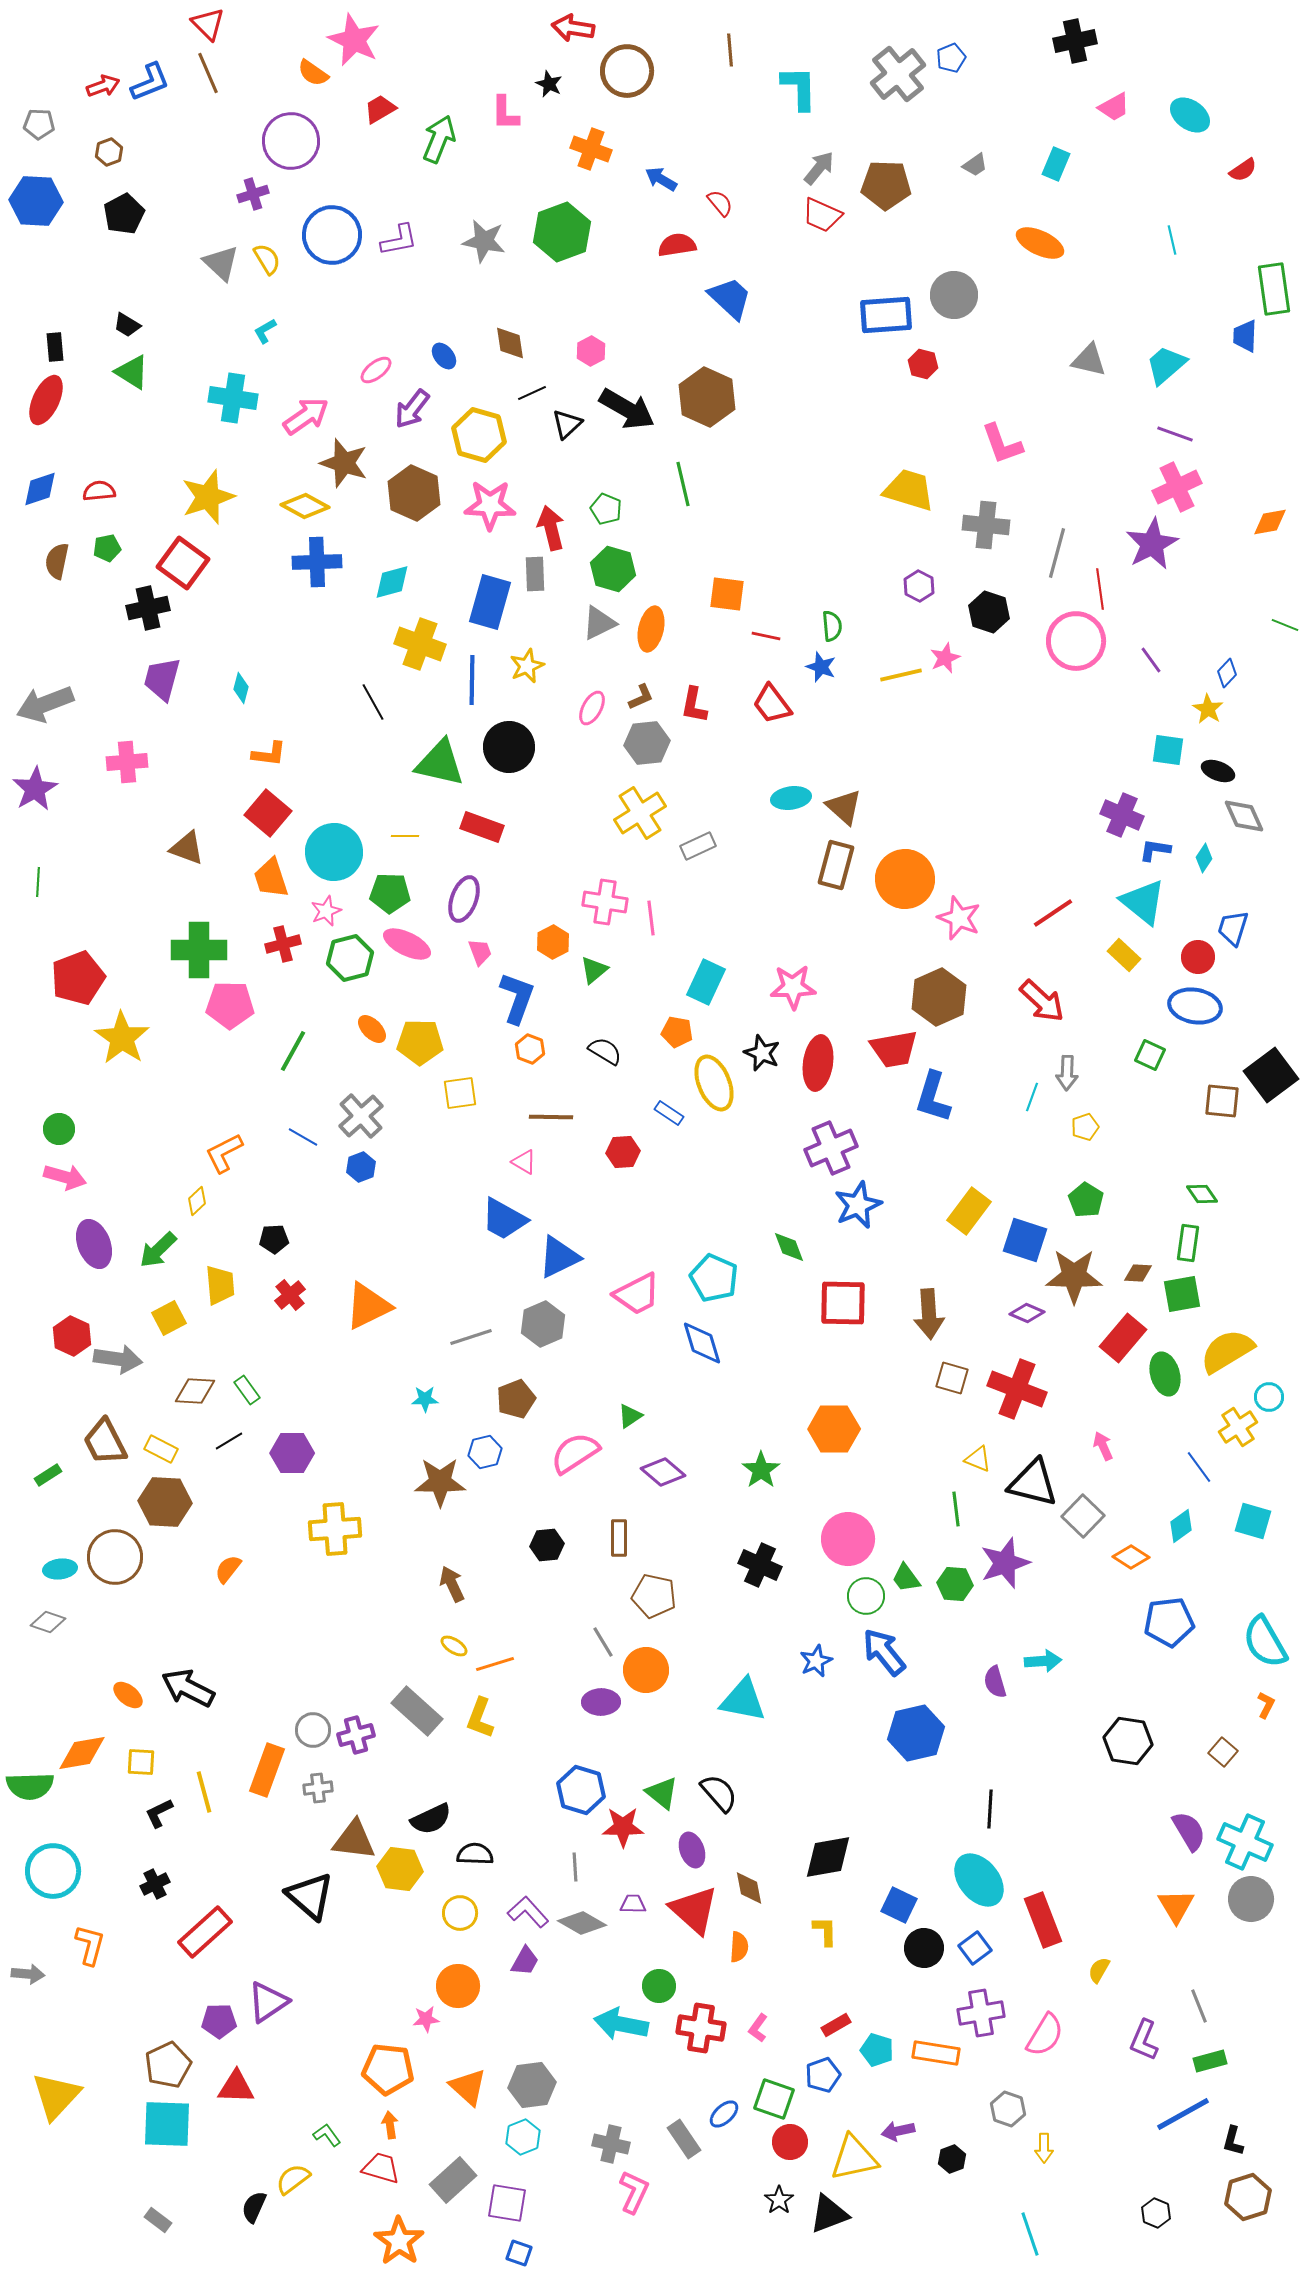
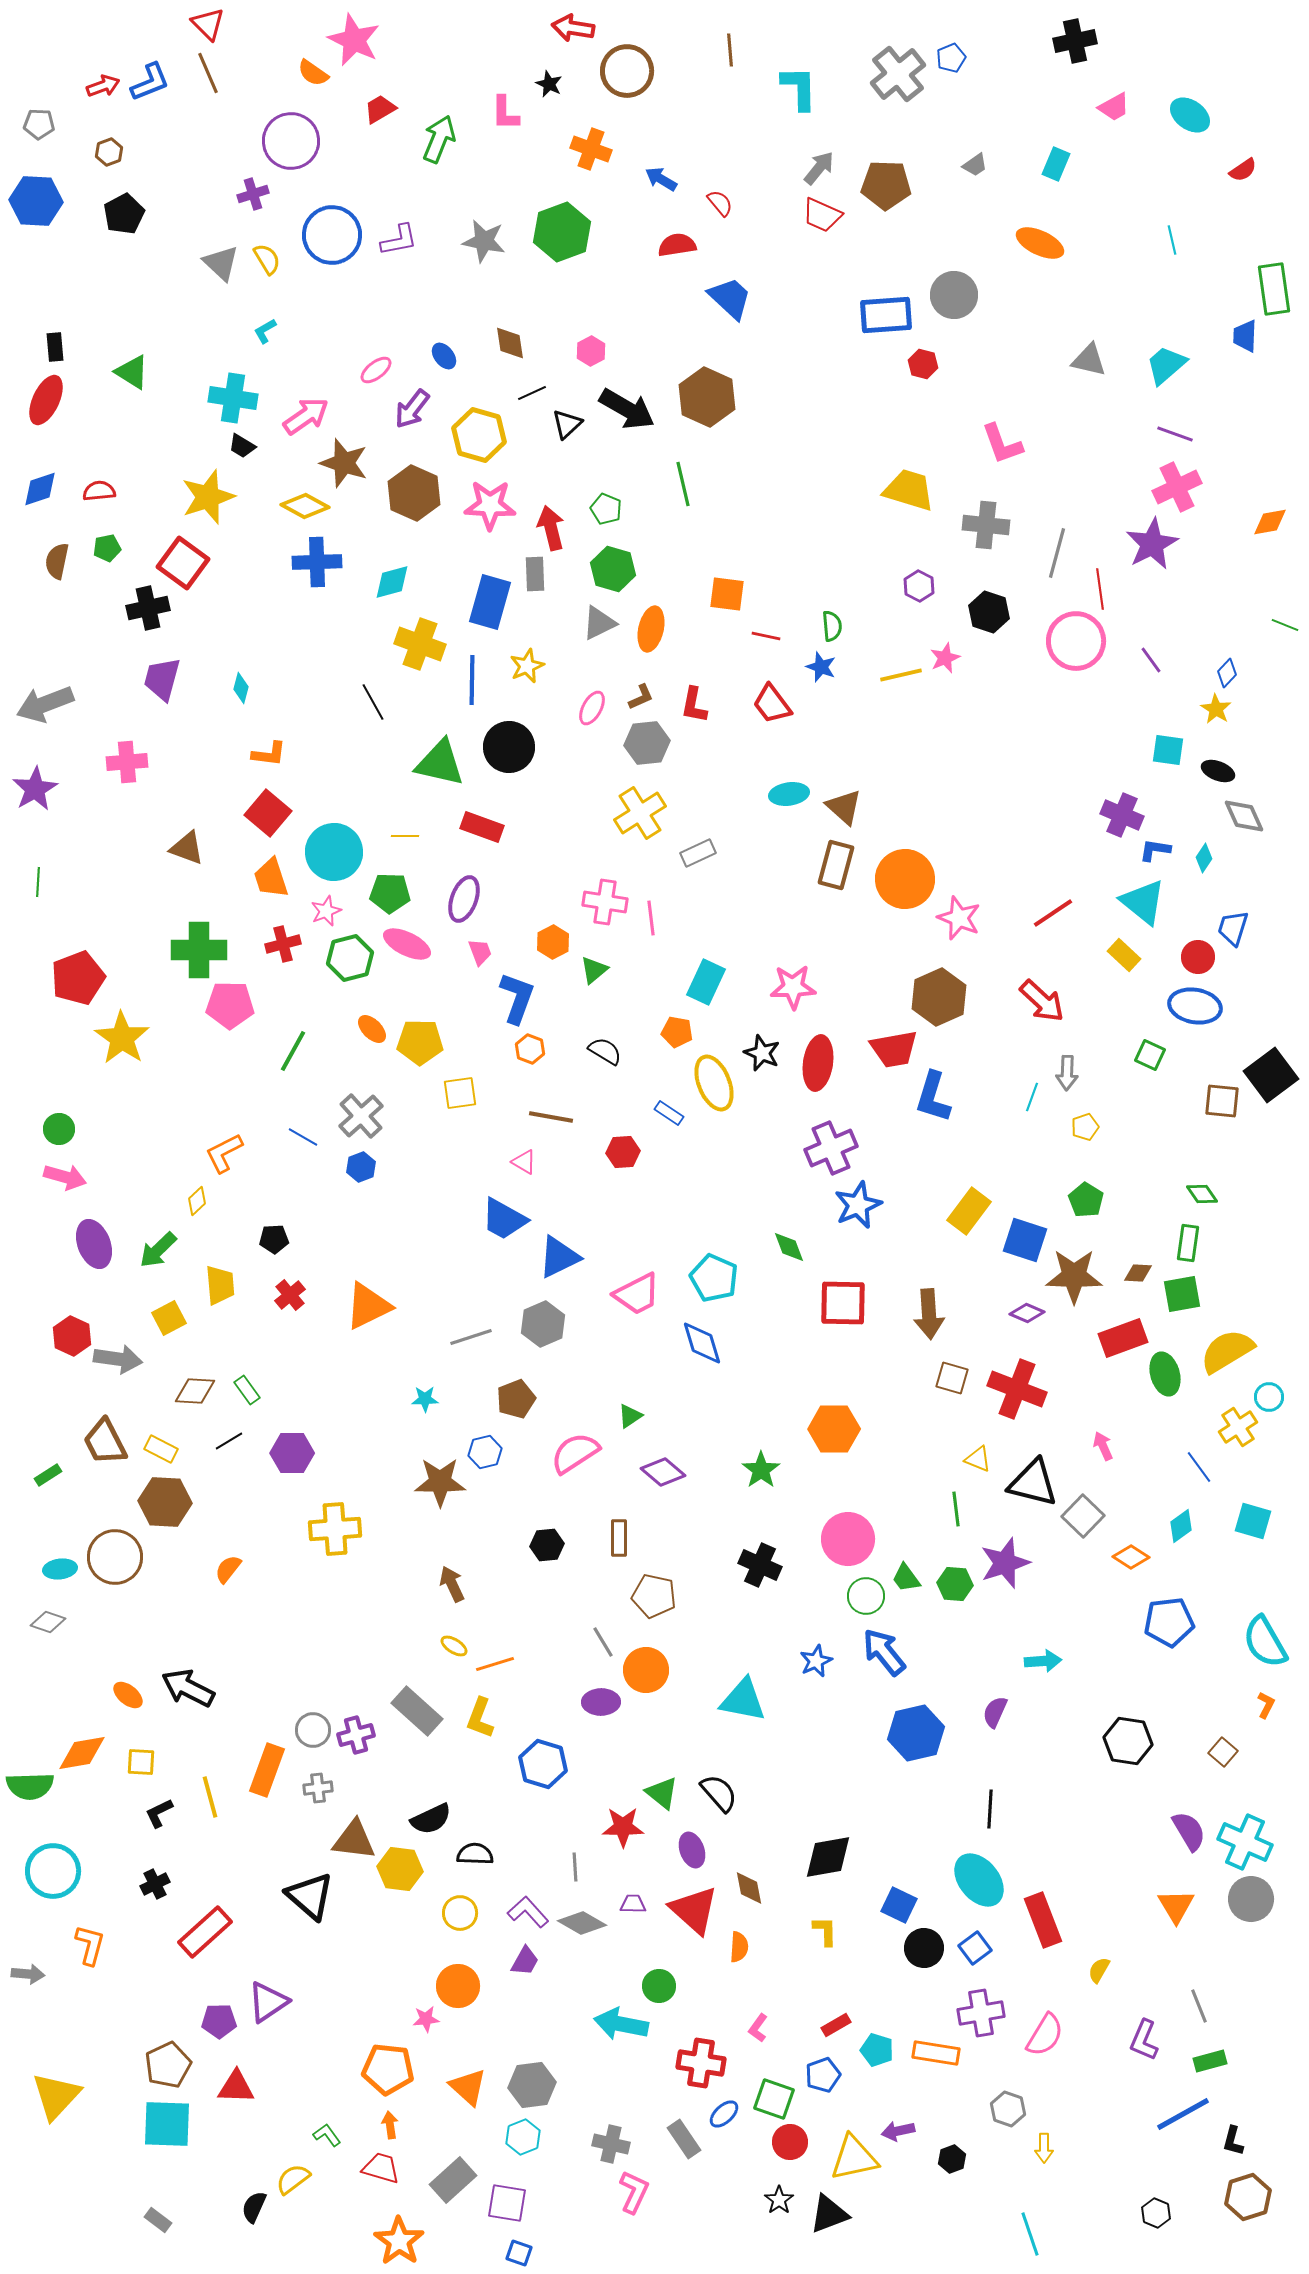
black trapezoid at (127, 325): moved 115 px right, 121 px down
yellow star at (1208, 709): moved 8 px right
cyan ellipse at (791, 798): moved 2 px left, 4 px up
gray rectangle at (698, 846): moved 7 px down
brown line at (551, 1117): rotated 9 degrees clockwise
red rectangle at (1123, 1338): rotated 30 degrees clockwise
purple semicircle at (995, 1682): moved 30 px down; rotated 40 degrees clockwise
blue hexagon at (581, 1790): moved 38 px left, 26 px up
yellow line at (204, 1792): moved 6 px right, 5 px down
red cross at (701, 2028): moved 35 px down
